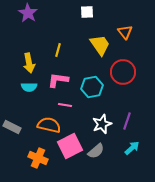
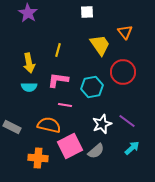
purple line: rotated 72 degrees counterclockwise
orange cross: rotated 18 degrees counterclockwise
